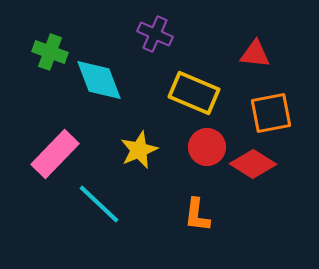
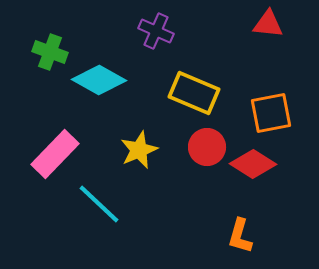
purple cross: moved 1 px right, 3 px up
red triangle: moved 13 px right, 30 px up
cyan diamond: rotated 40 degrees counterclockwise
orange L-shape: moved 43 px right, 21 px down; rotated 9 degrees clockwise
